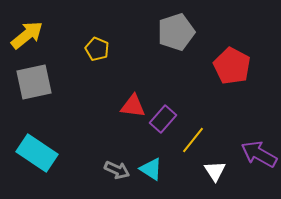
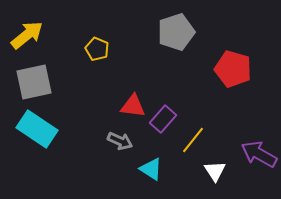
red pentagon: moved 1 px right, 3 px down; rotated 12 degrees counterclockwise
cyan rectangle: moved 24 px up
gray arrow: moved 3 px right, 29 px up
